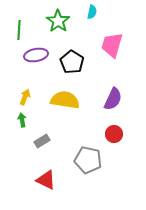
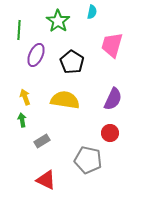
purple ellipse: rotated 55 degrees counterclockwise
yellow arrow: rotated 42 degrees counterclockwise
red circle: moved 4 px left, 1 px up
